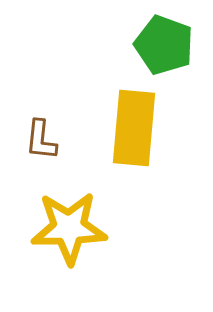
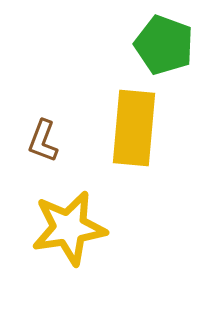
brown L-shape: moved 2 px right, 1 px down; rotated 15 degrees clockwise
yellow star: rotated 8 degrees counterclockwise
